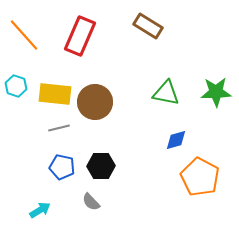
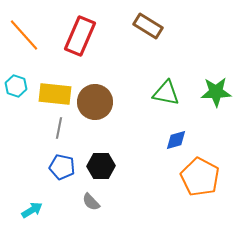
gray line: rotated 65 degrees counterclockwise
cyan arrow: moved 8 px left
